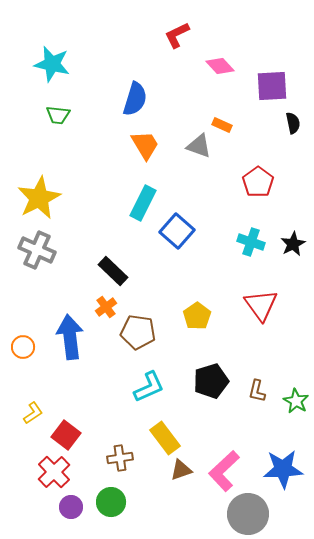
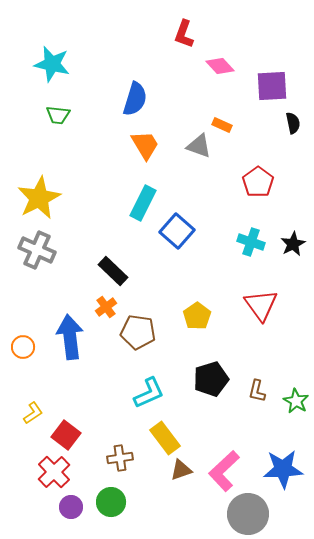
red L-shape: moved 7 px right, 1 px up; rotated 44 degrees counterclockwise
black pentagon: moved 2 px up
cyan L-shape: moved 6 px down
